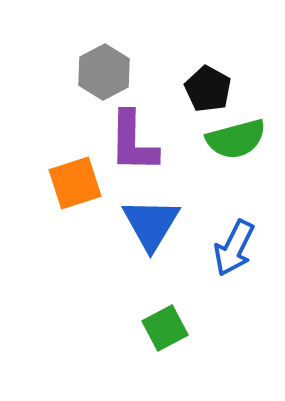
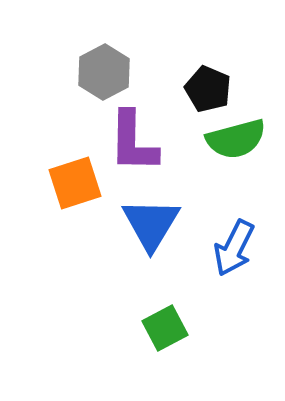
black pentagon: rotated 6 degrees counterclockwise
